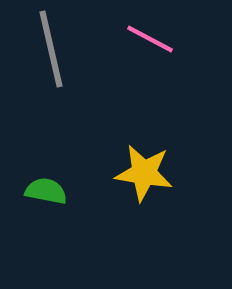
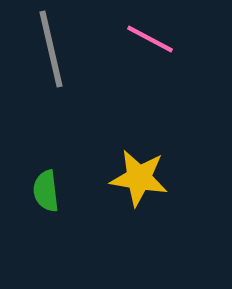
yellow star: moved 5 px left, 5 px down
green semicircle: rotated 108 degrees counterclockwise
